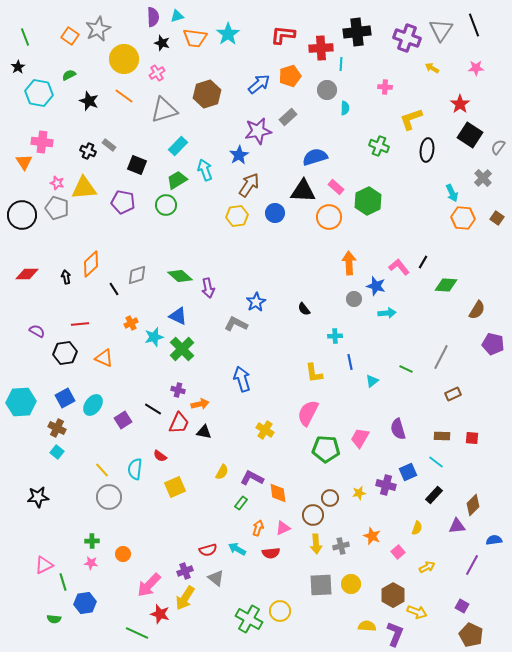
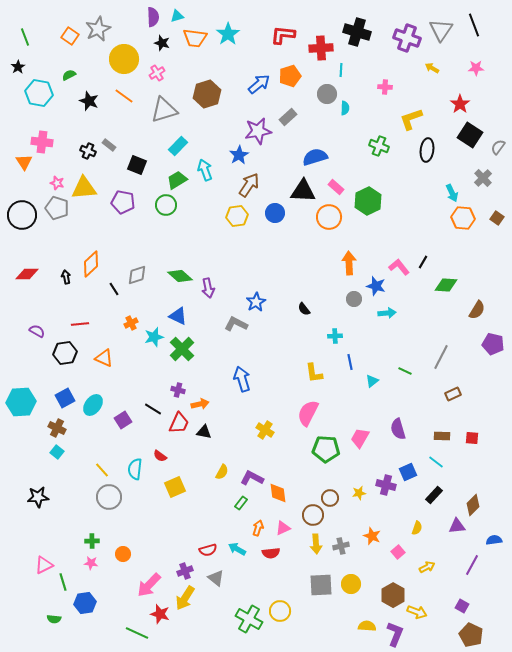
black cross at (357, 32): rotated 24 degrees clockwise
cyan line at (341, 64): moved 6 px down
gray circle at (327, 90): moved 4 px down
green line at (406, 369): moved 1 px left, 2 px down
